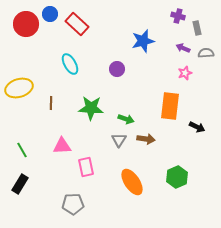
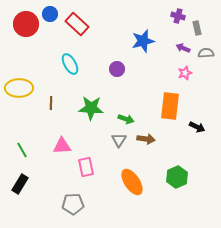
yellow ellipse: rotated 16 degrees clockwise
